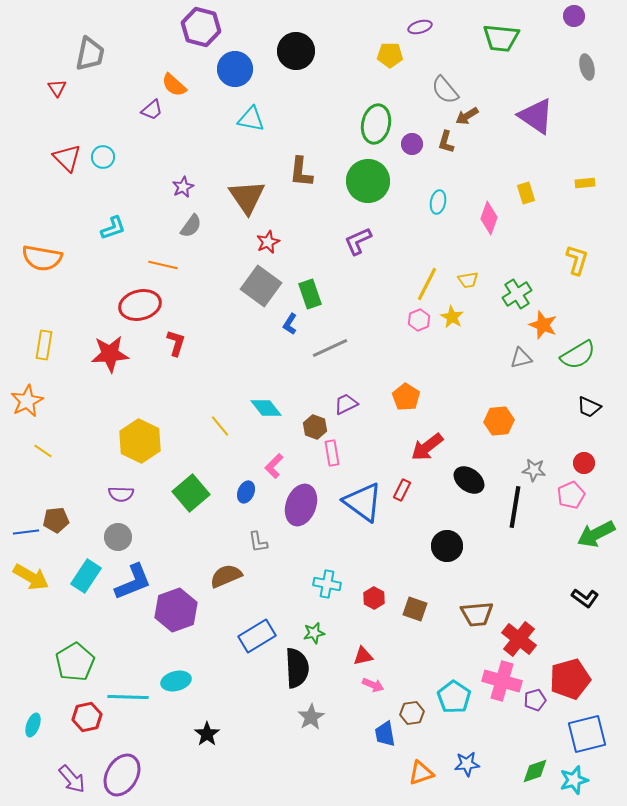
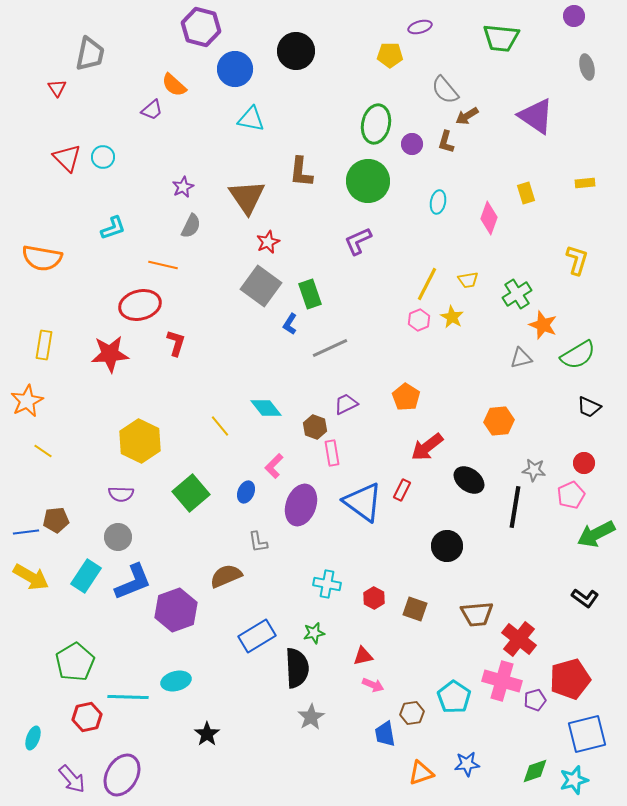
gray semicircle at (191, 226): rotated 10 degrees counterclockwise
cyan ellipse at (33, 725): moved 13 px down
